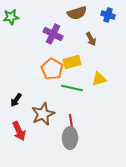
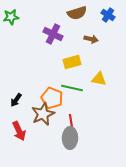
blue cross: rotated 16 degrees clockwise
brown arrow: rotated 48 degrees counterclockwise
orange pentagon: moved 29 px down; rotated 10 degrees counterclockwise
yellow triangle: rotated 28 degrees clockwise
